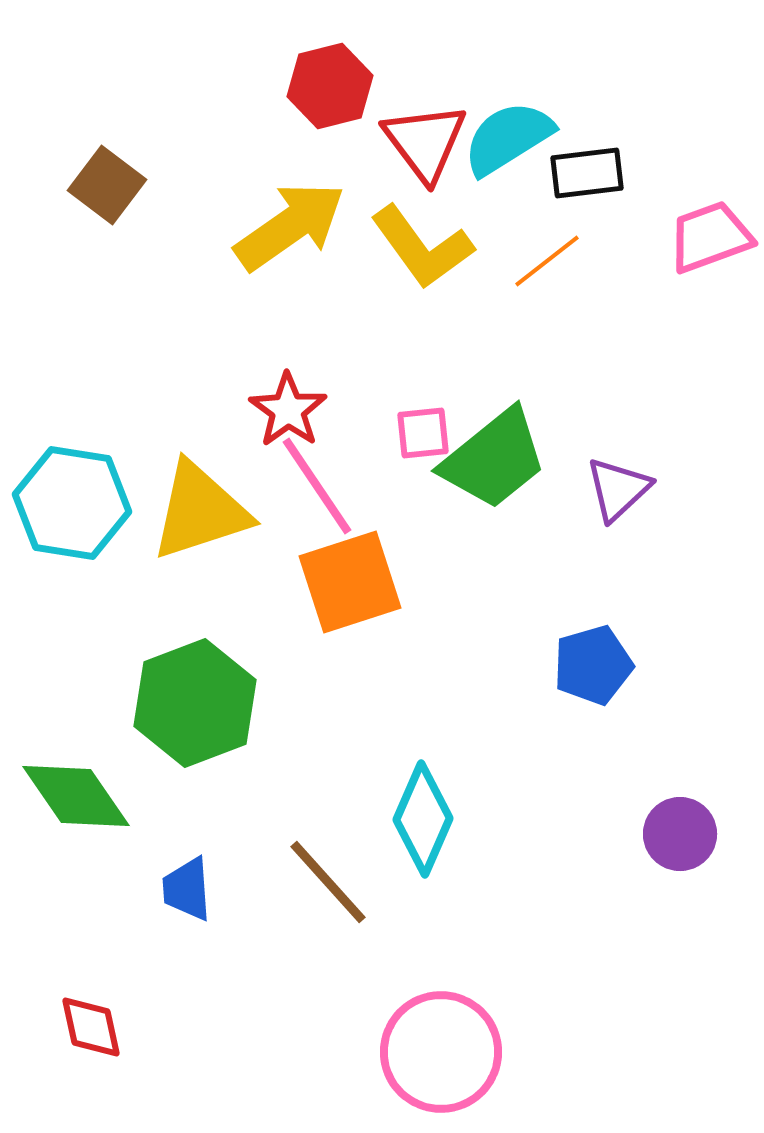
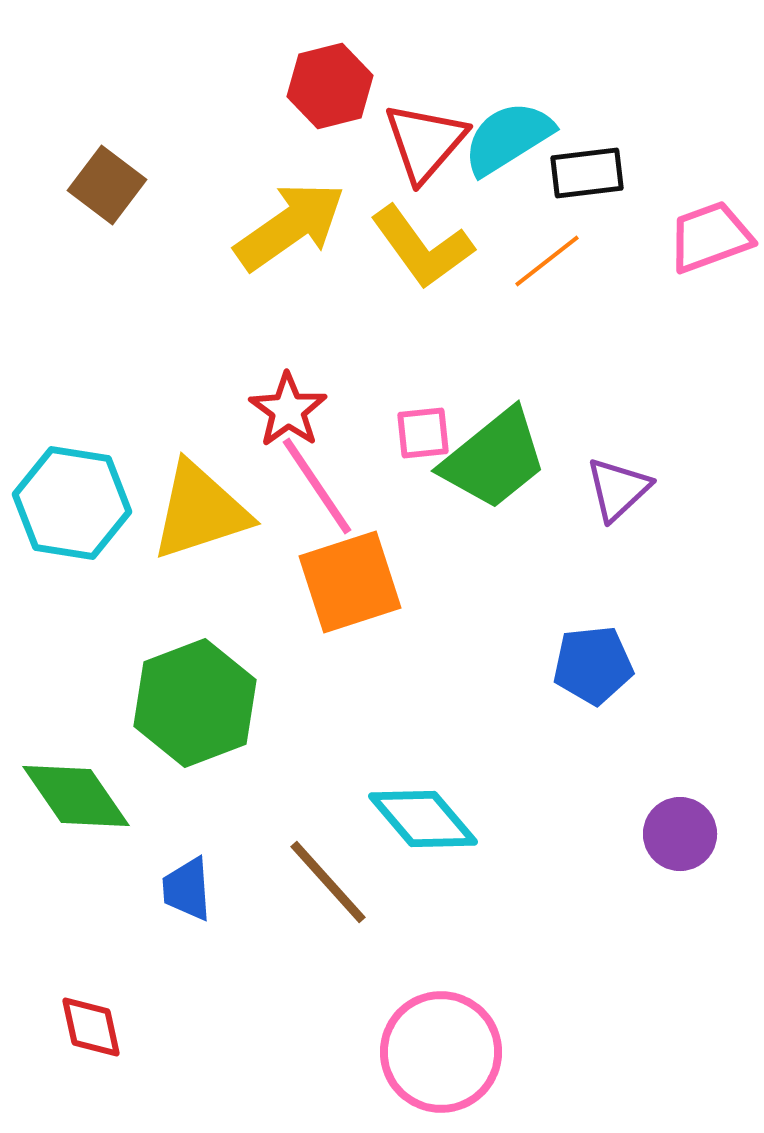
red triangle: rotated 18 degrees clockwise
blue pentagon: rotated 10 degrees clockwise
cyan diamond: rotated 64 degrees counterclockwise
